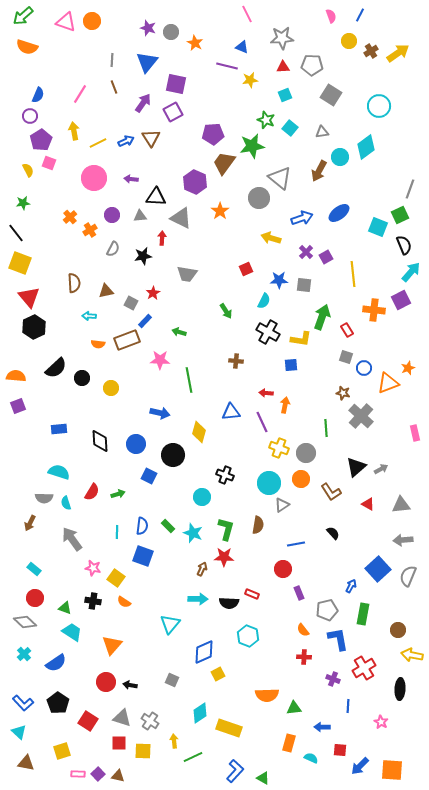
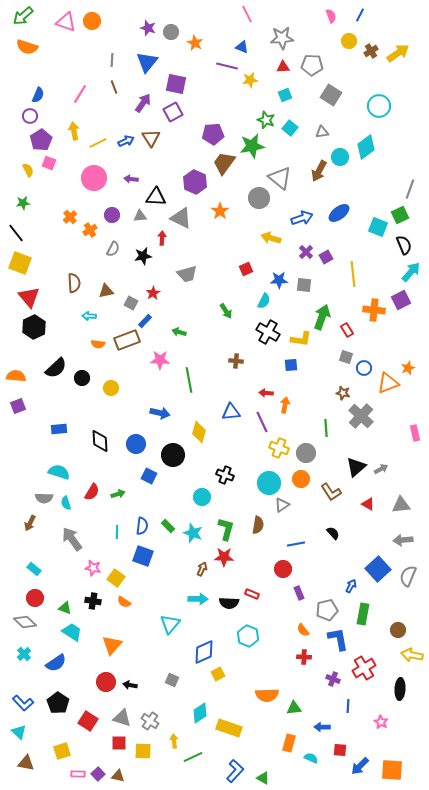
gray trapezoid at (187, 274): rotated 25 degrees counterclockwise
